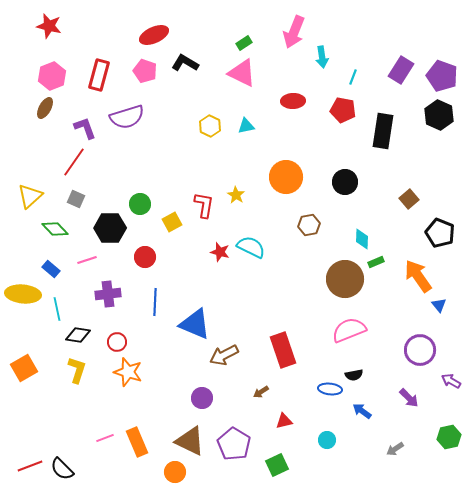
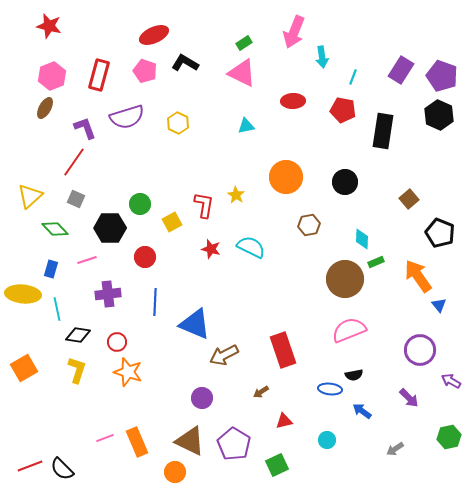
yellow hexagon at (210, 126): moved 32 px left, 3 px up
red star at (220, 252): moved 9 px left, 3 px up
blue rectangle at (51, 269): rotated 66 degrees clockwise
